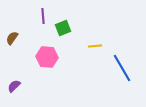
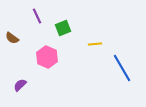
purple line: moved 6 px left; rotated 21 degrees counterclockwise
brown semicircle: rotated 88 degrees counterclockwise
yellow line: moved 2 px up
pink hexagon: rotated 20 degrees clockwise
purple semicircle: moved 6 px right, 1 px up
